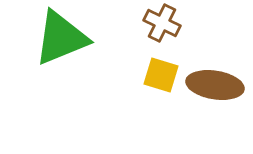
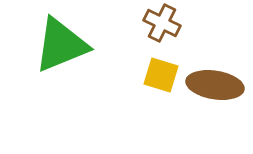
green triangle: moved 7 px down
